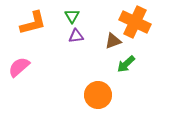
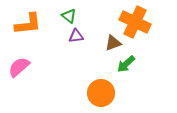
green triangle: moved 3 px left; rotated 21 degrees counterclockwise
orange L-shape: moved 5 px left, 1 px down; rotated 8 degrees clockwise
brown triangle: moved 2 px down
orange circle: moved 3 px right, 2 px up
